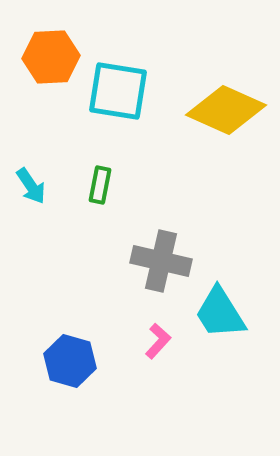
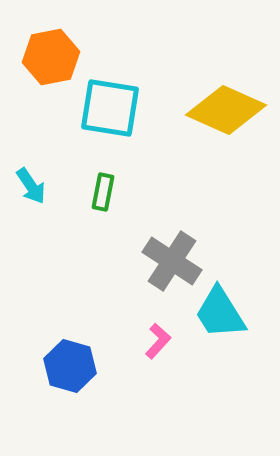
orange hexagon: rotated 8 degrees counterclockwise
cyan square: moved 8 px left, 17 px down
green rectangle: moved 3 px right, 7 px down
gray cross: moved 11 px right; rotated 20 degrees clockwise
blue hexagon: moved 5 px down
